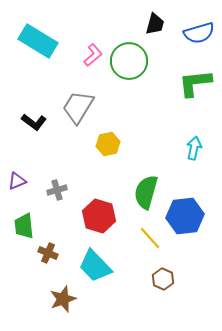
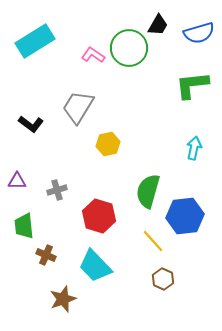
black trapezoid: moved 3 px right, 1 px down; rotated 15 degrees clockwise
cyan rectangle: moved 3 px left; rotated 63 degrees counterclockwise
pink L-shape: rotated 105 degrees counterclockwise
green circle: moved 13 px up
green L-shape: moved 3 px left, 2 px down
black L-shape: moved 3 px left, 2 px down
purple triangle: rotated 24 degrees clockwise
green semicircle: moved 2 px right, 1 px up
yellow line: moved 3 px right, 3 px down
brown cross: moved 2 px left, 2 px down
